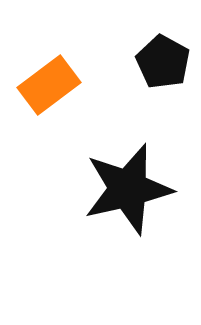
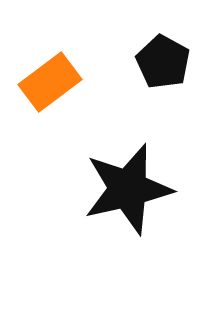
orange rectangle: moved 1 px right, 3 px up
